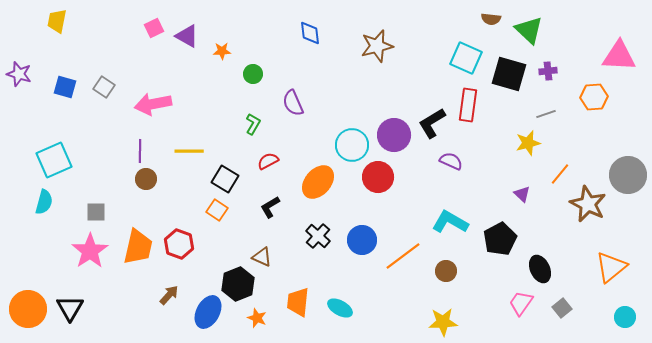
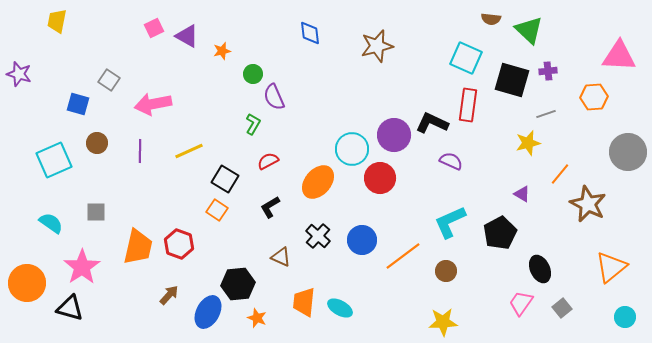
orange star at (222, 51): rotated 12 degrees counterclockwise
black square at (509, 74): moved 3 px right, 6 px down
blue square at (65, 87): moved 13 px right, 17 px down
gray square at (104, 87): moved 5 px right, 7 px up
purple semicircle at (293, 103): moved 19 px left, 6 px up
black L-shape at (432, 123): rotated 56 degrees clockwise
cyan circle at (352, 145): moved 4 px down
yellow line at (189, 151): rotated 24 degrees counterclockwise
gray circle at (628, 175): moved 23 px up
red circle at (378, 177): moved 2 px right, 1 px down
brown circle at (146, 179): moved 49 px left, 36 px up
purple triangle at (522, 194): rotated 12 degrees counterclockwise
cyan semicircle at (44, 202): moved 7 px right, 21 px down; rotated 70 degrees counterclockwise
cyan L-shape at (450, 222): rotated 54 degrees counterclockwise
black pentagon at (500, 239): moved 6 px up
pink star at (90, 251): moved 8 px left, 16 px down
brown triangle at (262, 257): moved 19 px right
black hexagon at (238, 284): rotated 16 degrees clockwise
orange trapezoid at (298, 302): moved 6 px right
black triangle at (70, 308): rotated 44 degrees counterclockwise
orange circle at (28, 309): moved 1 px left, 26 px up
